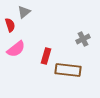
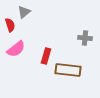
gray cross: moved 2 px right, 1 px up; rotated 32 degrees clockwise
